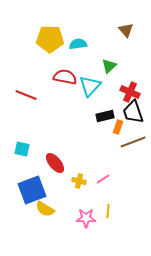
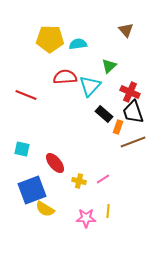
red semicircle: rotated 15 degrees counterclockwise
black rectangle: moved 1 px left, 2 px up; rotated 54 degrees clockwise
